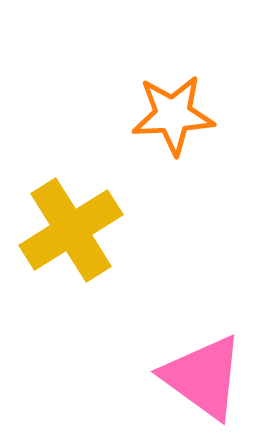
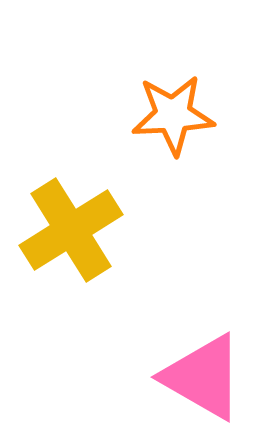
pink triangle: rotated 6 degrees counterclockwise
